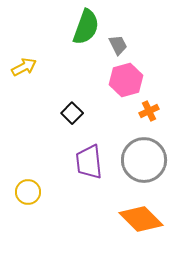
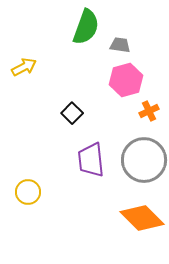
gray trapezoid: moved 2 px right; rotated 55 degrees counterclockwise
purple trapezoid: moved 2 px right, 2 px up
orange diamond: moved 1 px right, 1 px up
